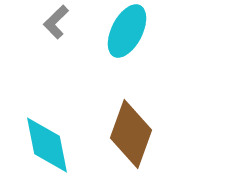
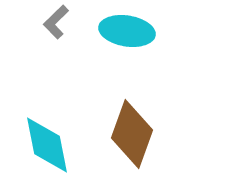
cyan ellipse: rotated 72 degrees clockwise
brown diamond: moved 1 px right
